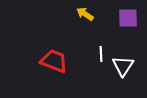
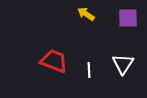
yellow arrow: moved 1 px right
white line: moved 12 px left, 16 px down
white triangle: moved 2 px up
